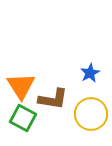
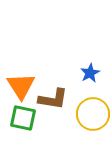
yellow circle: moved 2 px right
green square: rotated 16 degrees counterclockwise
